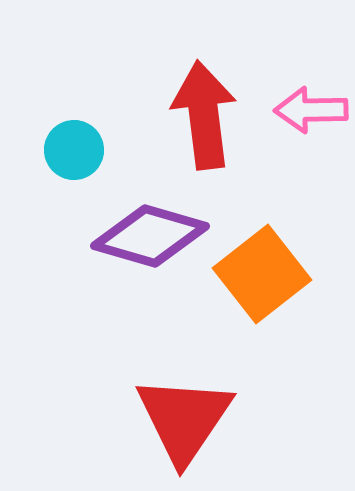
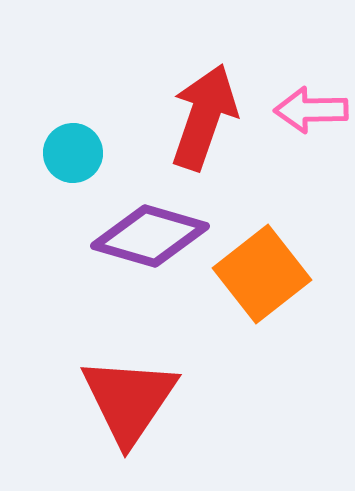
red arrow: moved 2 px down; rotated 26 degrees clockwise
cyan circle: moved 1 px left, 3 px down
red triangle: moved 55 px left, 19 px up
